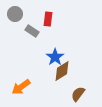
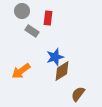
gray circle: moved 7 px right, 3 px up
red rectangle: moved 1 px up
blue star: rotated 18 degrees clockwise
orange arrow: moved 16 px up
